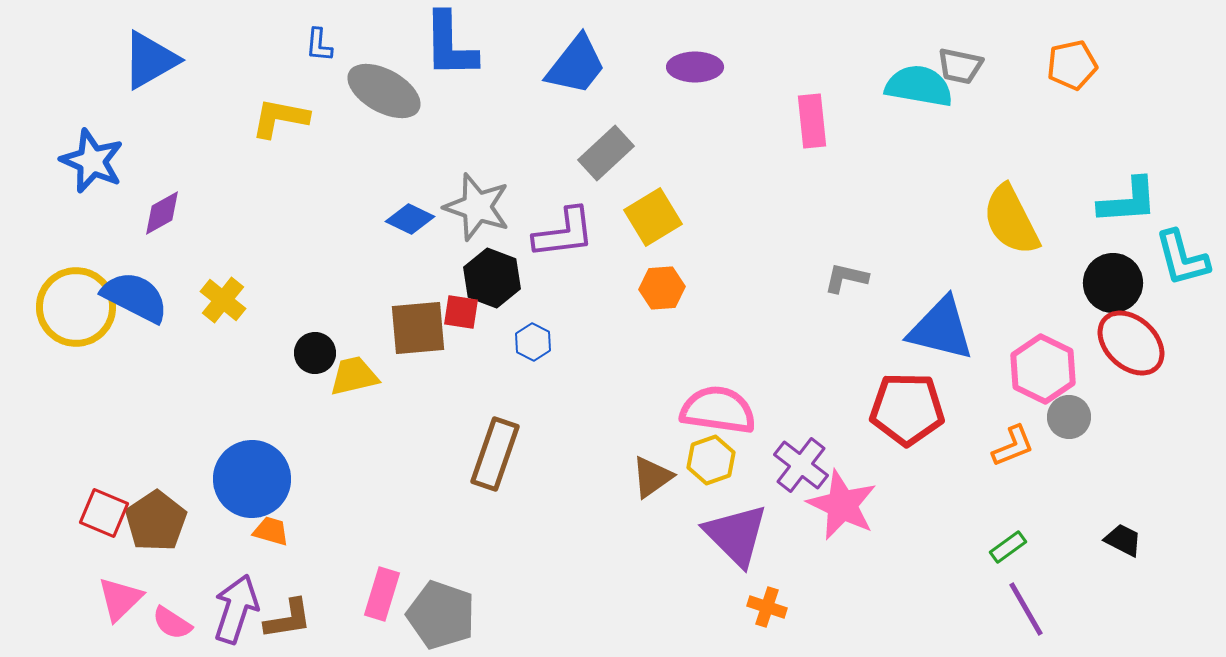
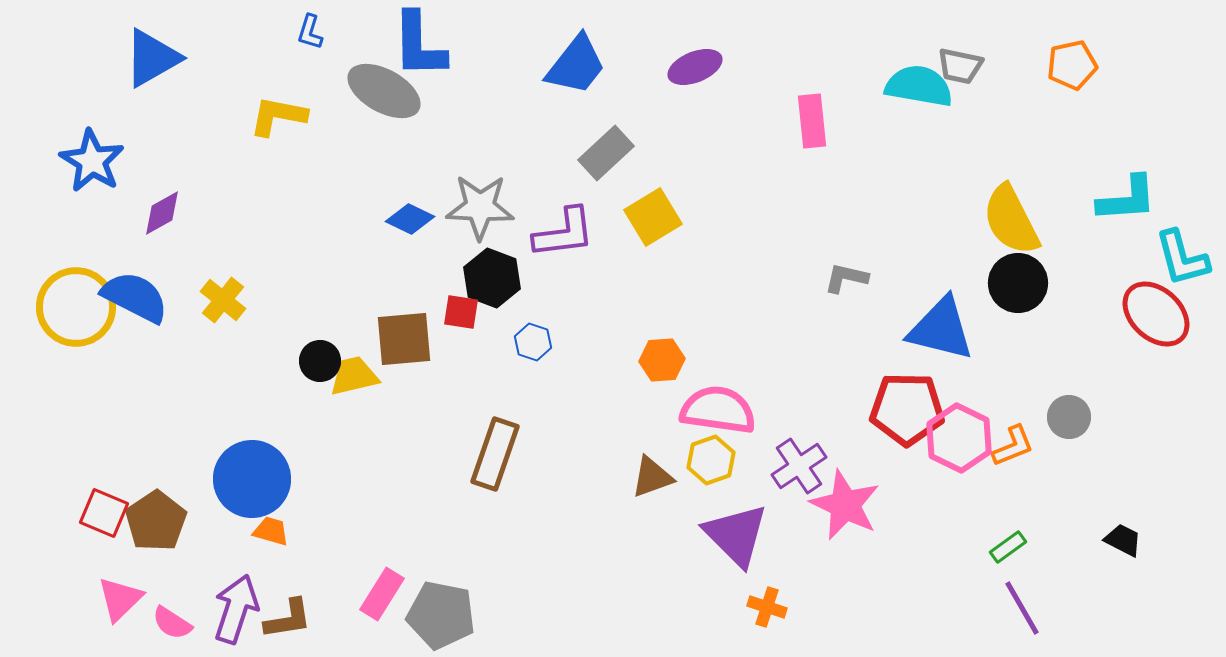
blue L-shape at (319, 45): moved 9 px left, 13 px up; rotated 12 degrees clockwise
blue L-shape at (450, 45): moved 31 px left
blue triangle at (150, 60): moved 2 px right, 2 px up
purple ellipse at (695, 67): rotated 22 degrees counterclockwise
yellow L-shape at (280, 118): moved 2 px left, 2 px up
blue star at (92, 161): rotated 8 degrees clockwise
cyan L-shape at (1128, 201): moved 1 px left, 2 px up
gray star at (477, 207): moved 3 px right; rotated 16 degrees counterclockwise
black circle at (1113, 283): moved 95 px left
orange hexagon at (662, 288): moved 72 px down
brown square at (418, 328): moved 14 px left, 11 px down
blue hexagon at (533, 342): rotated 9 degrees counterclockwise
red ellipse at (1131, 343): moved 25 px right, 29 px up
black circle at (315, 353): moved 5 px right, 8 px down
pink hexagon at (1043, 369): moved 84 px left, 69 px down
purple cross at (801, 465): moved 2 px left, 1 px down; rotated 18 degrees clockwise
brown triangle at (652, 477): rotated 15 degrees clockwise
pink star at (842, 505): moved 3 px right
pink rectangle at (382, 594): rotated 15 degrees clockwise
purple line at (1026, 609): moved 4 px left, 1 px up
gray pentagon at (441, 615): rotated 8 degrees counterclockwise
